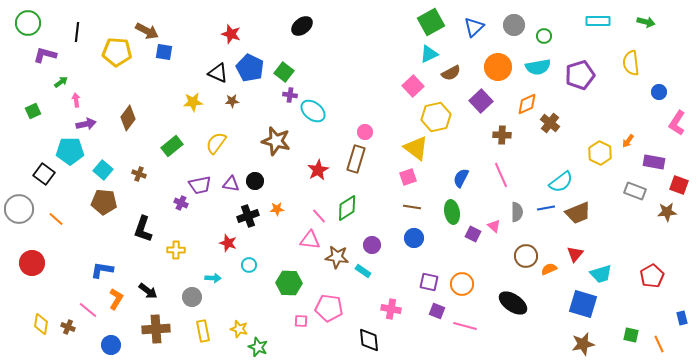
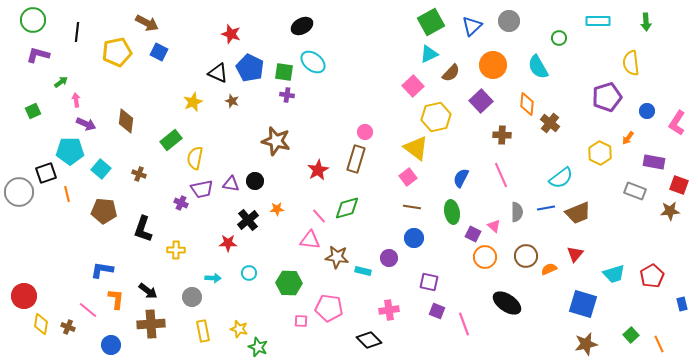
green arrow at (646, 22): rotated 72 degrees clockwise
green circle at (28, 23): moved 5 px right, 3 px up
gray circle at (514, 25): moved 5 px left, 4 px up
black ellipse at (302, 26): rotated 10 degrees clockwise
blue triangle at (474, 27): moved 2 px left, 1 px up
brown arrow at (147, 31): moved 8 px up
green circle at (544, 36): moved 15 px right, 2 px down
yellow pentagon at (117, 52): rotated 16 degrees counterclockwise
blue square at (164, 52): moved 5 px left; rotated 18 degrees clockwise
purple L-shape at (45, 55): moved 7 px left
orange circle at (498, 67): moved 5 px left, 2 px up
cyan semicircle at (538, 67): rotated 70 degrees clockwise
green square at (284, 72): rotated 30 degrees counterclockwise
brown semicircle at (451, 73): rotated 18 degrees counterclockwise
purple pentagon at (580, 75): moved 27 px right, 22 px down
blue circle at (659, 92): moved 12 px left, 19 px down
purple cross at (290, 95): moved 3 px left
brown star at (232, 101): rotated 24 degrees clockwise
yellow star at (193, 102): rotated 18 degrees counterclockwise
orange diamond at (527, 104): rotated 60 degrees counterclockwise
cyan ellipse at (313, 111): moved 49 px up
brown diamond at (128, 118): moved 2 px left, 3 px down; rotated 30 degrees counterclockwise
purple arrow at (86, 124): rotated 36 degrees clockwise
orange arrow at (628, 141): moved 3 px up
yellow semicircle at (216, 143): moved 21 px left, 15 px down; rotated 25 degrees counterclockwise
green rectangle at (172, 146): moved 1 px left, 6 px up
cyan square at (103, 170): moved 2 px left, 1 px up
black square at (44, 174): moved 2 px right, 1 px up; rotated 35 degrees clockwise
pink square at (408, 177): rotated 18 degrees counterclockwise
cyan semicircle at (561, 182): moved 4 px up
purple trapezoid at (200, 185): moved 2 px right, 4 px down
brown pentagon at (104, 202): moved 9 px down
green diamond at (347, 208): rotated 16 degrees clockwise
gray circle at (19, 209): moved 17 px up
brown star at (667, 212): moved 3 px right, 1 px up
black cross at (248, 216): moved 4 px down; rotated 20 degrees counterclockwise
orange line at (56, 219): moved 11 px right, 25 px up; rotated 35 degrees clockwise
red star at (228, 243): rotated 18 degrees counterclockwise
purple circle at (372, 245): moved 17 px right, 13 px down
red circle at (32, 263): moved 8 px left, 33 px down
cyan circle at (249, 265): moved 8 px down
cyan rectangle at (363, 271): rotated 21 degrees counterclockwise
cyan trapezoid at (601, 274): moved 13 px right
orange circle at (462, 284): moved 23 px right, 27 px up
orange L-shape at (116, 299): rotated 25 degrees counterclockwise
black ellipse at (513, 303): moved 6 px left
pink cross at (391, 309): moved 2 px left, 1 px down; rotated 18 degrees counterclockwise
blue rectangle at (682, 318): moved 14 px up
pink line at (465, 326): moved 1 px left, 2 px up; rotated 55 degrees clockwise
brown cross at (156, 329): moved 5 px left, 5 px up
green square at (631, 335): rotated 35 degrees clockwise
black diamond at (369, 340): rotated 40 degrees counterclockwise
brown star at (583, 344): moved 3 px right
